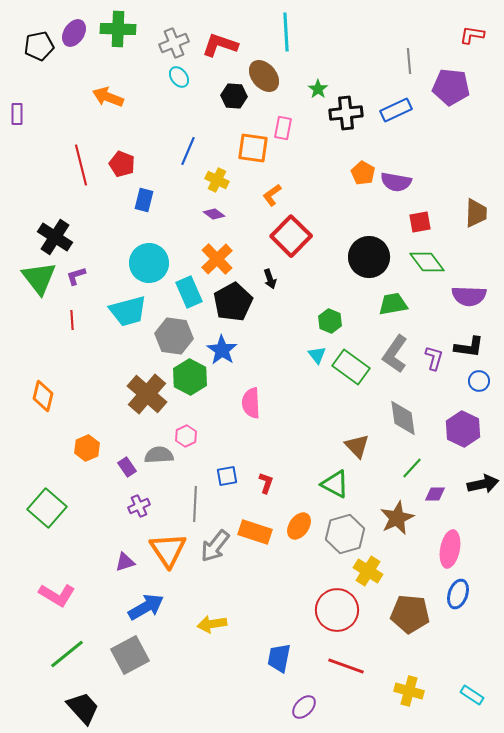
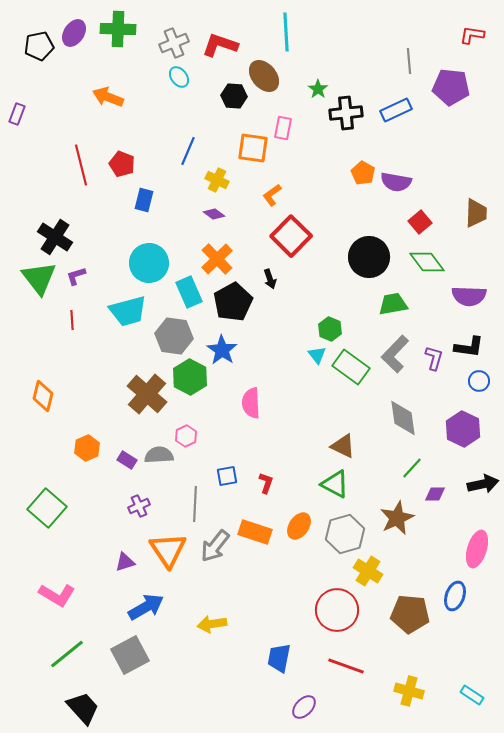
purple rectangle at (17, 114): rotated 20 degrees clockwise
red square at (420, 222): rotated 30 degrees counterclockwise
green hexagon at (330, 321): moved 8 px down
gray L-shape at (395, 354): rotated 9 degrees clockwise
brown triangle at (357, 446): moved 14 px left; rotated 20 degrees counterclockwise
purple rectangle at (127, 467): moved 7 px up; rotated 24 degrees counterclockwise
pink ellipse at (450, 549): moved 27 px right; rotated 6 degrees clockwise
blue ellipse at (458, 594): moved 3 px left, 2 px down
